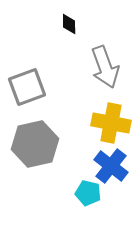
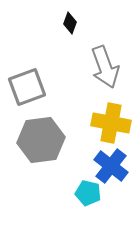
black diamond: moved 1 px right, 1 px up; rotated 20 degrees clockwise
gray hexagon: moved 6 px right, 4 px up; rotated 6 degrees clockwise
